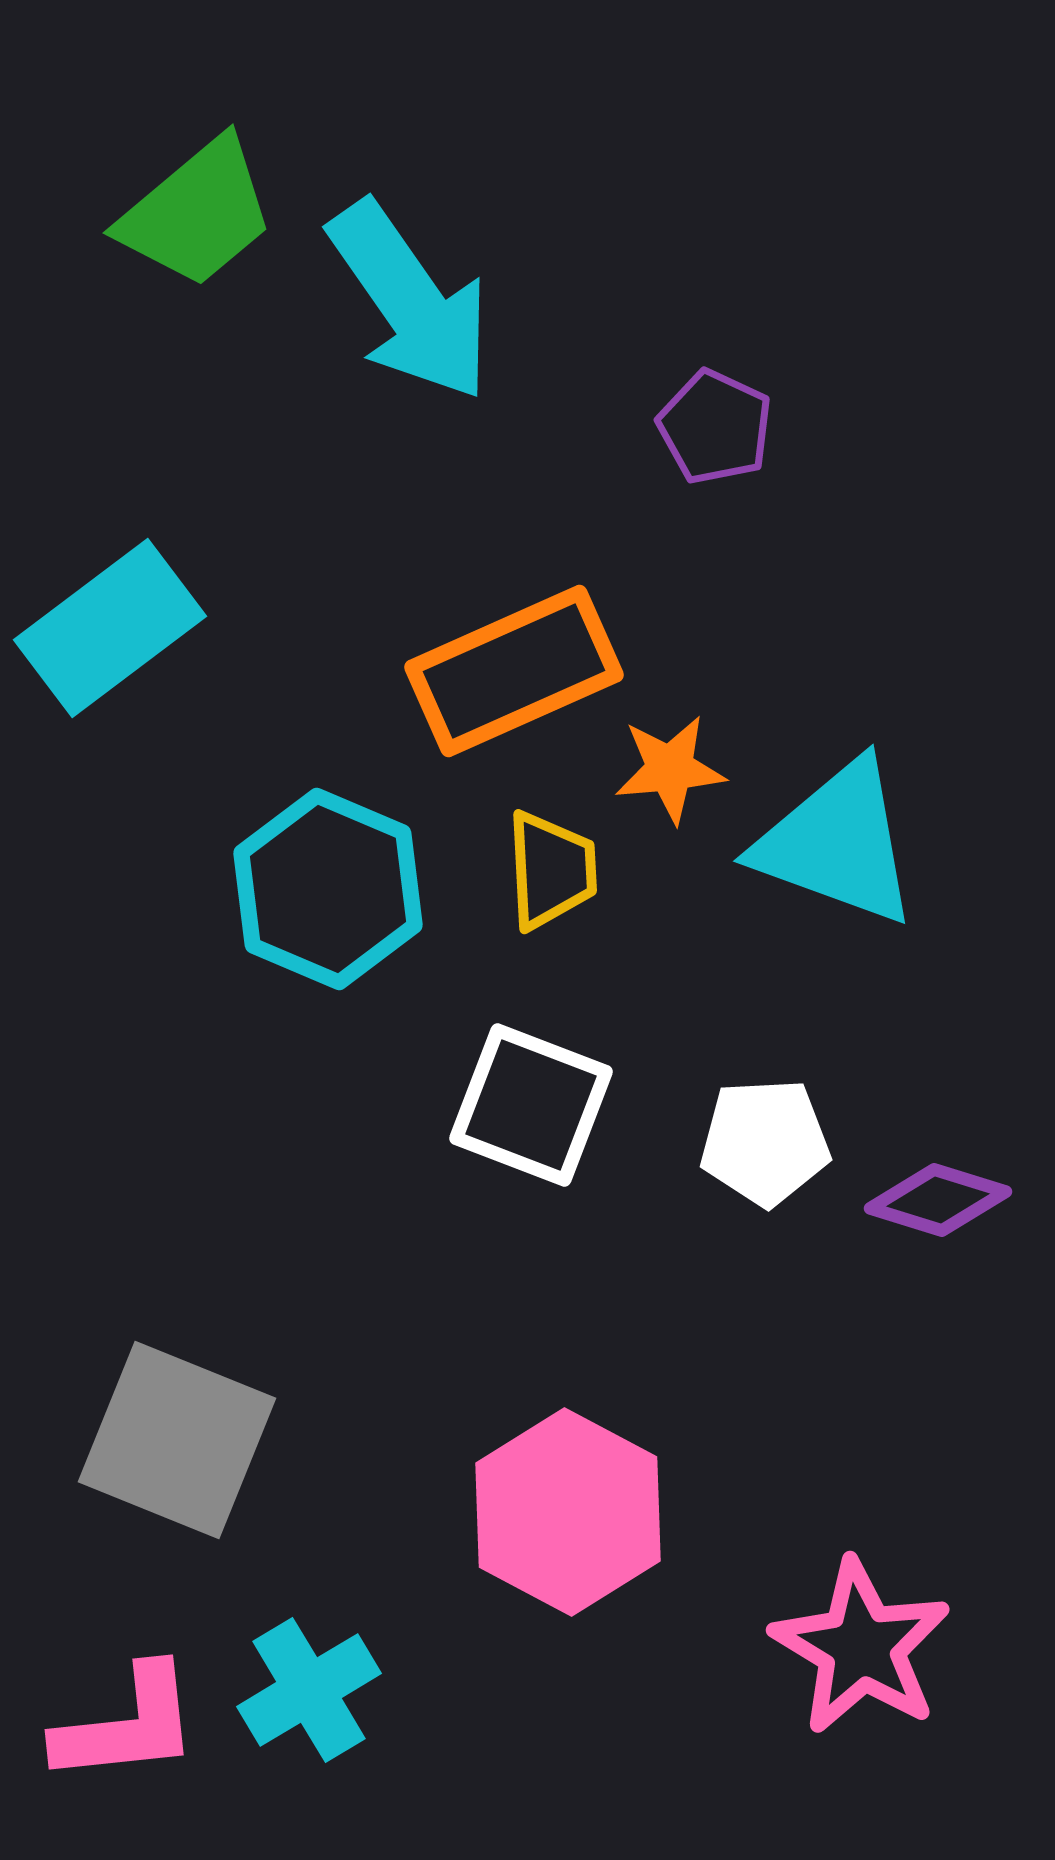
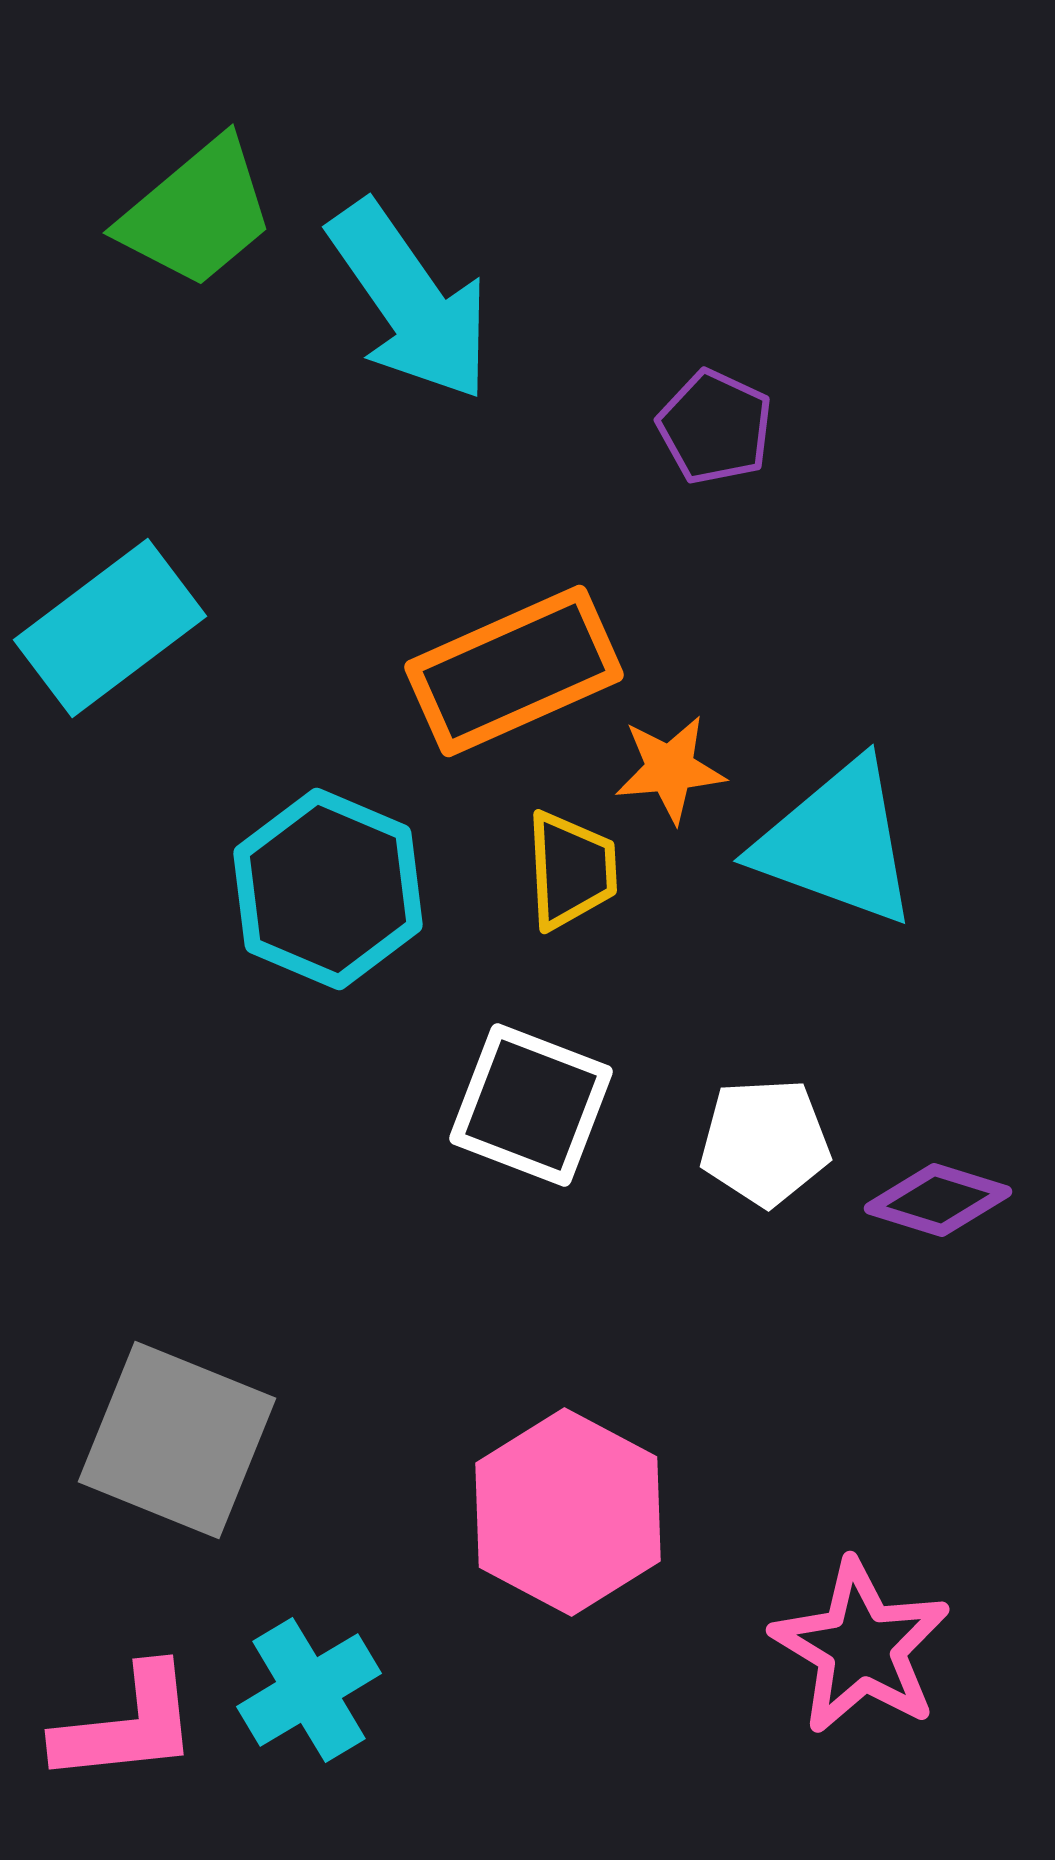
yellow trapezoid: moved 20 px right
